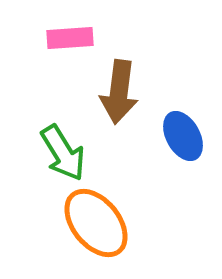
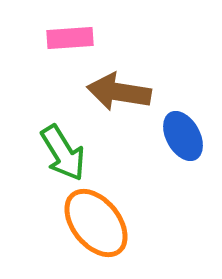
brown arrow: rotated 92 degrees clockwise
